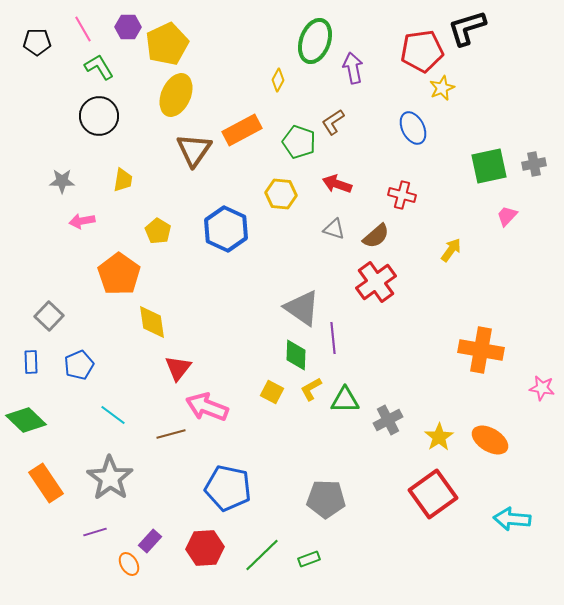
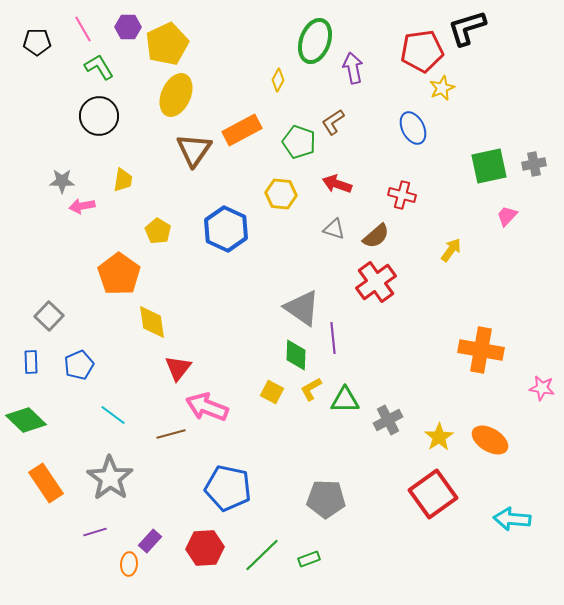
pink arrow at (82, 221): moved 15 px up
orange ellipse at (129, 564): rotated 35 degrees clockwise
